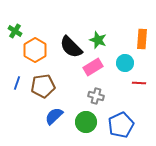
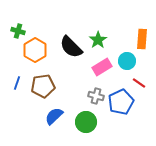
green cross: moved 3 px right; rotated 16 degrees counterclockwise
green star: rotated 18 degrees clockwise
cyan circle: moved 2 px right, 2 px up
pink rectangle: moved 9 px right
red line: rotated 32 degrees clockwise
blue pentagon: moved 23 px up
